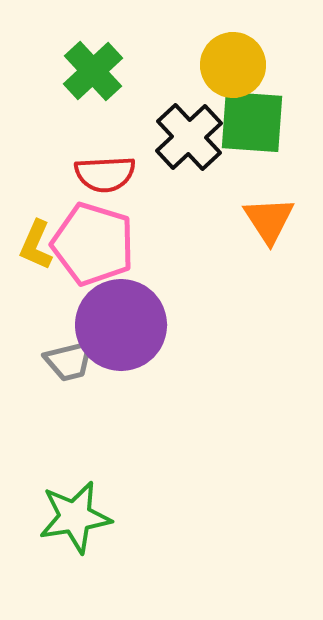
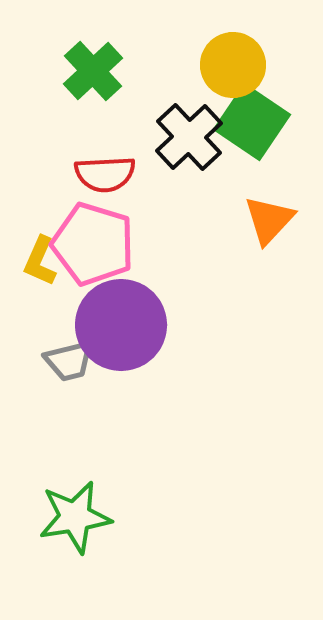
green square: rotated 30 degrees clockwise
orange triangle: rotated 16 degrees clockwise
yellow L-shape: moved 4 px right, 16 px down
